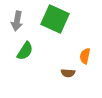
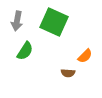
green square: moved 1 px left, 3 px down
orange semicircle: rotated 147 degrees counterclockwise
